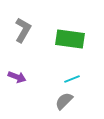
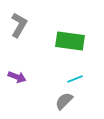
gray L-shape: moved 4 px left, 5 px up
green rectangle: moved 2 px down
cyan line: moved 3 px right
